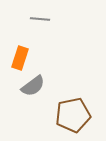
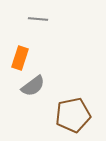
gray line: moved 2 px left
